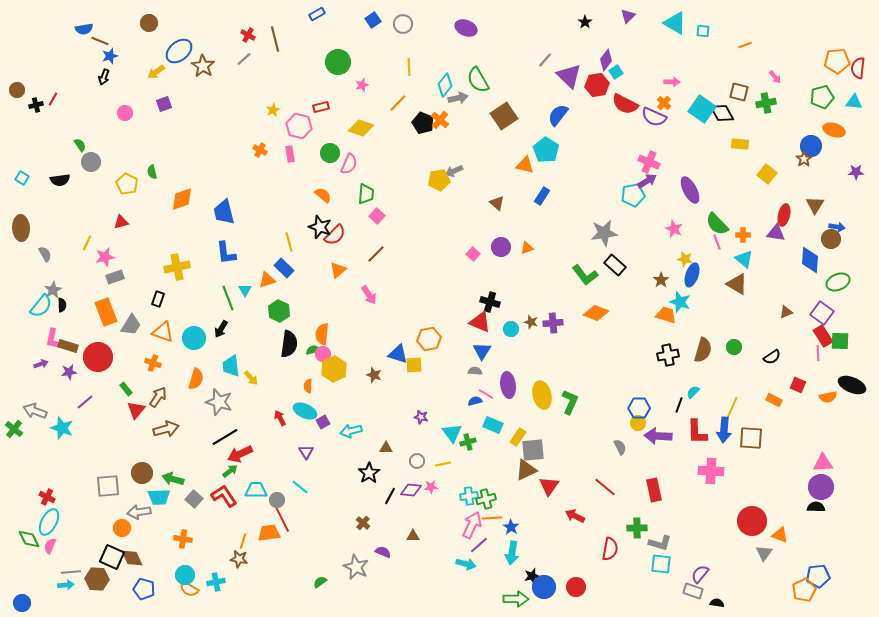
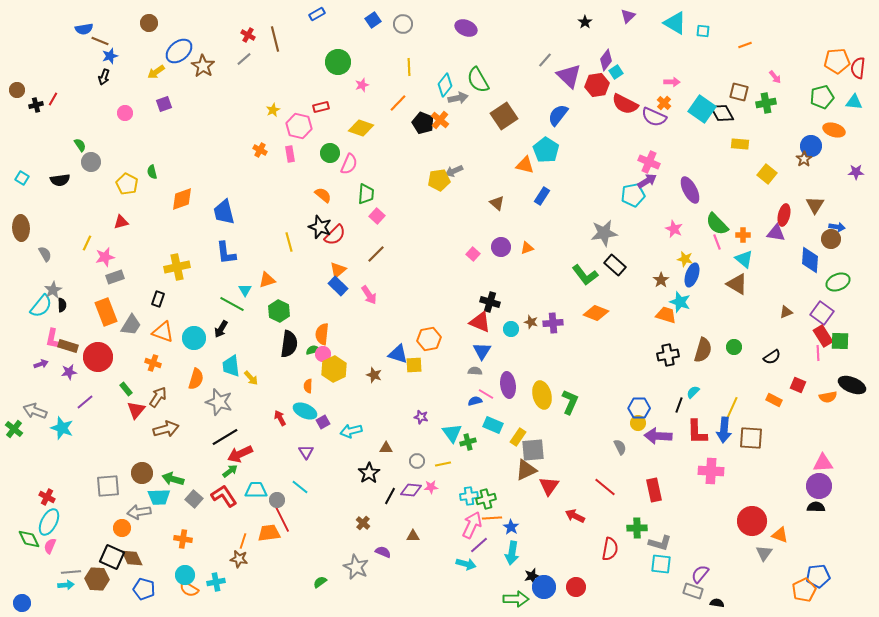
blue rectangle at (284, 268): moved 54 px right, 18 px down
green line at (228, 298): moved 4 px right, 6 px down; rotated 40 degrees counterclockwise
purple circle at (821, 487): moved 2 px left, 1 px up
